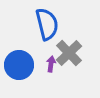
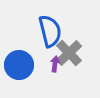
blue semicircle: moved 3 px right, 7 px down
purple arrow: moved 4 px right
